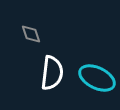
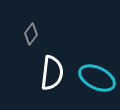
gray diamond: rotated 55 degrees clockwise
